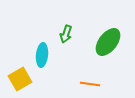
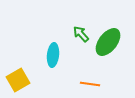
green arrow: moved 15 px right; rotated 120 degrees clockwise
cyan ellipse: moved 11 px right
yellow square: moved 2 px left, 1 px down
